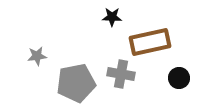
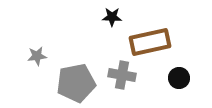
gray cross: moved 1 px right, 1 px down
